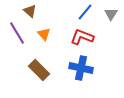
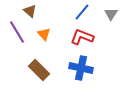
blue line: moved 3 px left
purple line: moved 1 px up
